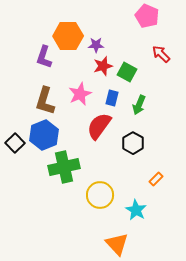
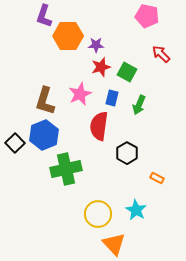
pink pentagon: rotated 10 degrees counterclockwise
purple L-shape: moved 41 px up
red star: moved 2 px left, 1 px down
red semicircle: rotated 28 degrees counterclockwise
black hexagon: moved 6 px left, 10 px down
green cross: moved 2 px right, 2 px down
orange rectangle: moved 1 px right, 1 px up; rotated 72 degrees clockwise
yellow circle: moved 2 px left, 19 px down
orange triangle: moved 3 px left
